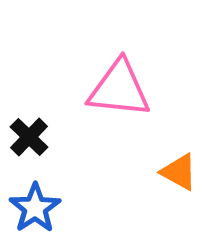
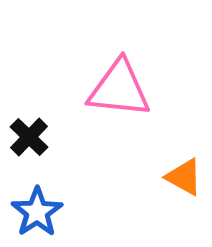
orange triangle: moved 5 px right, 5 px down
blue star: moved 2 px right, 4 px down
